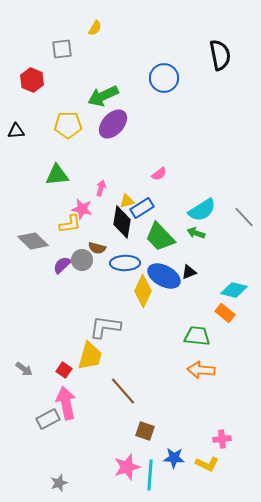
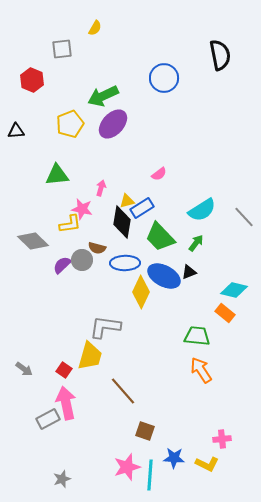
yellow pentagon at (68, 125): moved 2 px right, 1 px up; rotated 20 degrees counterclockwise
green arrow at (196, 233): moved 10 px down; rotated 108 degrees clockwise
yellow diamond at (143, 291): moved 2 px left, 1 px down
orange arrow at (201, 370): rotated 52 degrees clockwise
gray star at (59, 483): moved 3 px right, 4 px up
